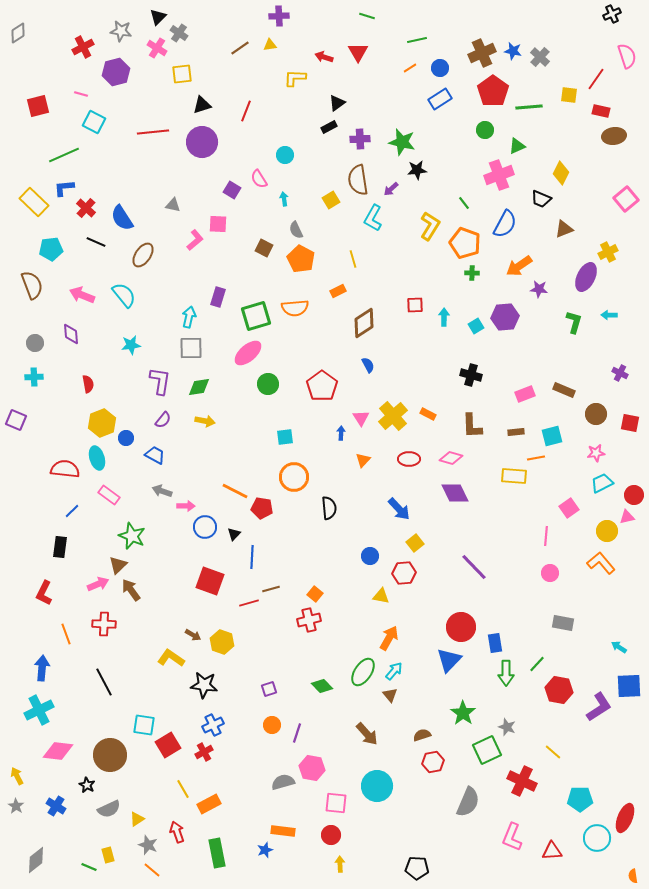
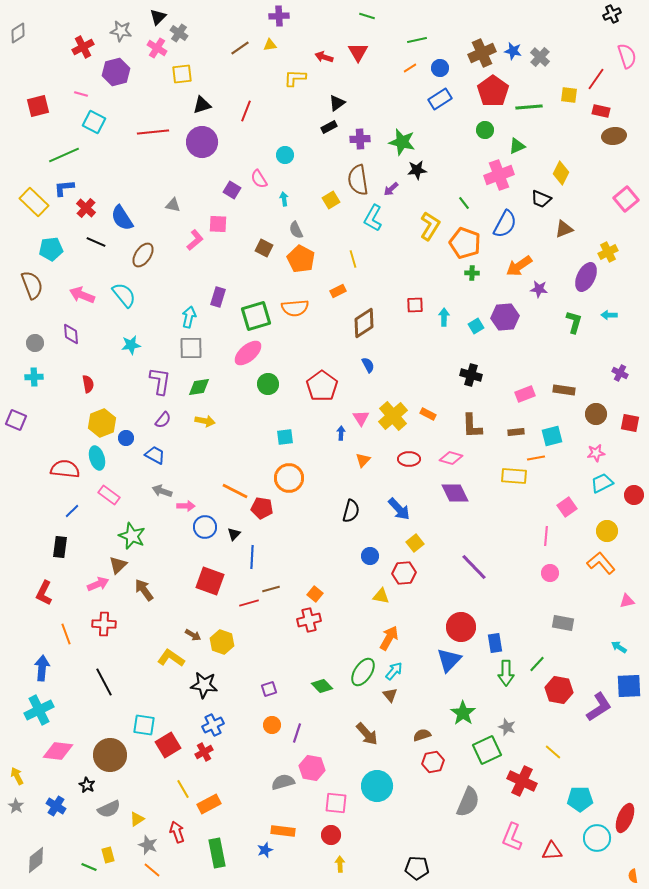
brown rectangle at (564, 390): rotated 15 degrees counterclockwise
orange circle at (294, 477): moved 5 px left, 1 px down
black semicircle at (329, 508): moved 22 px right, 3 px down; rotated 20 degrees clockwise
pink square at (569, 508): moved 2 px left, 1 px up
pink triangle at (627, 517): moved 84 px down
brown arrow at (131, 590): moved 13 px right
